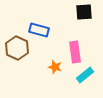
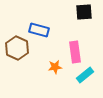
orange star: rotated 24 degrees counterclockwise
